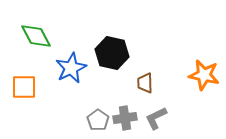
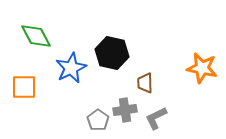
orange star: moved 2 px left, 7 px up
gray cross: moved 8 px up
